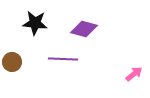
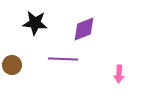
purple diamond: rotated 36 degrees counterclockwise
brown circle: moved 3 px down
pink arrow: moved 15 px left; rotated 132 degrees clockwise
